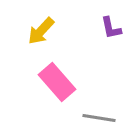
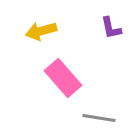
yellow arrow: rotated 32 degrees clockwise
pink rectangle: moved 6 px right, 4 px up
